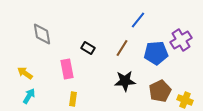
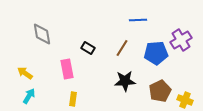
blue line: rotated 48 degrees clockwise
